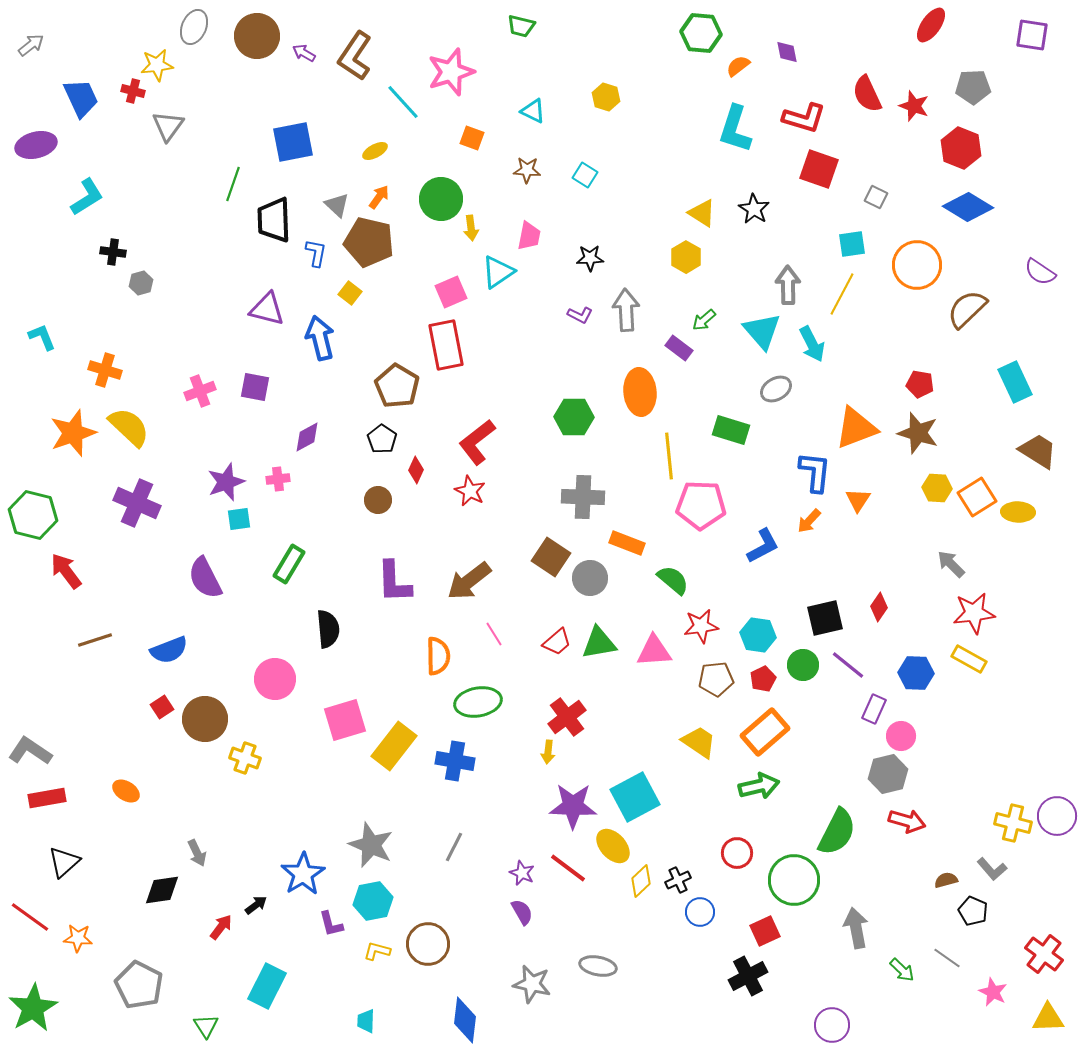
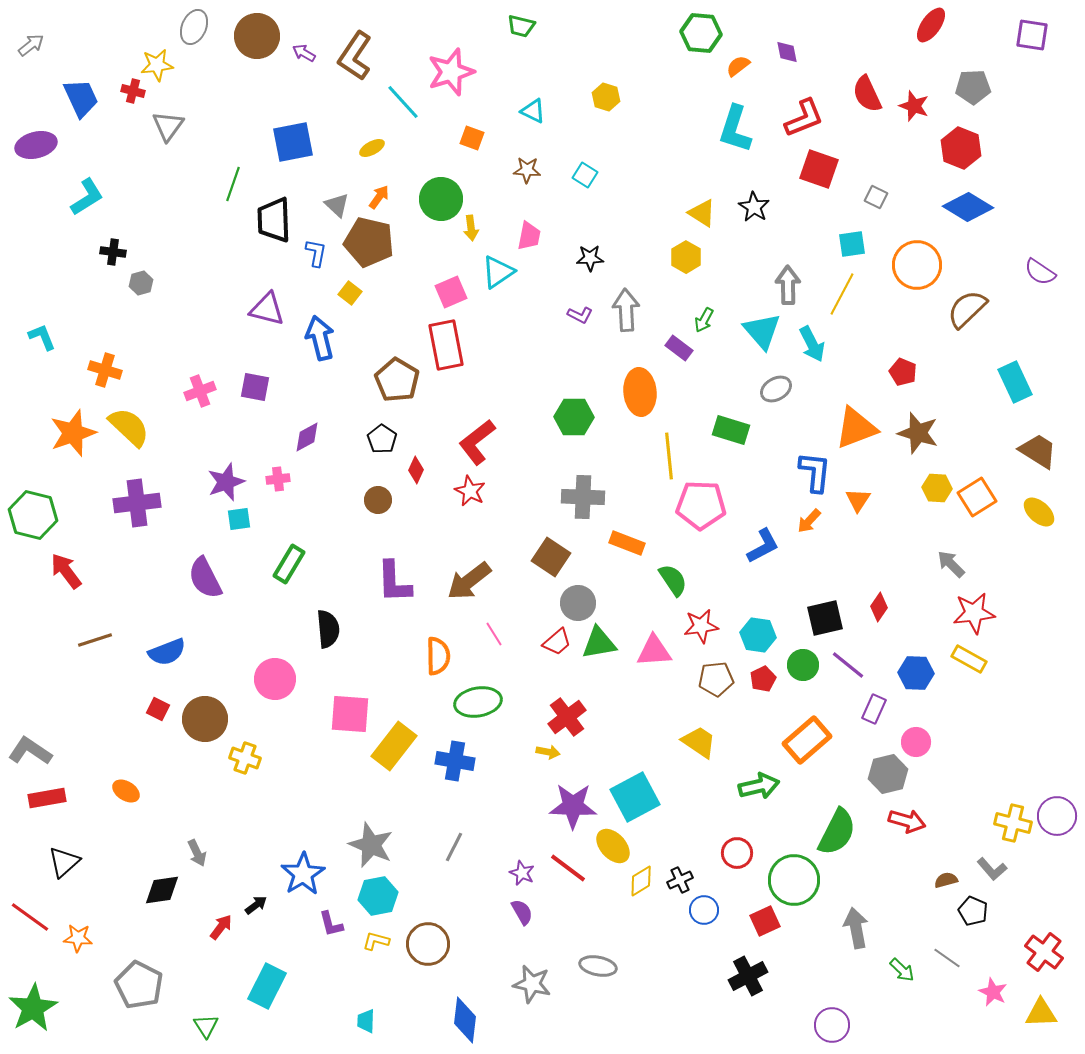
red L-shape at (804, 118): rotated 39 degrees counterclockwise
yellow ellipse at (375, 151): moved 3 px left, 3 px up
black star at (754, 209): moved 2 px up
green arrow at (704, 320): rotated 20 degrees counterclockwise
red pentagon at (920, 384): moved 17 px left, 12 px up; rotated 12 degrees clockwise
brown pentagon at (397, 386): moved 6 px up
purple cross at (137, 503): rotated 30 degrees counterclockwise
yellow ellipse at (1018, 512): moved 21 px right; rotated 40 degrees clockwise
gray circle at (590, 578): moved 12 px left, 25 px down
green semicircle at (673, 580): rotated 16 degrees clockwise
blue semicircle at (169, 650): moved 2 px left, 2 px down
red square at (162, 707): moved 4 px left, 2 px down; rotated 30 degrees counterclockwise
pink square at (345, 720): moved 5 px right, 6 px up; rotated 21 degrees clockwise
orange rectangle at (765, 732): moved 42 px right, 8 px down
pink circle at (901, 736): moved 15 px right, 6 px down
yellow arrow at (548, 752): rotated 85 degrees counterclockwise
black cross at (678, 880): moved 2 px right
yellow diamond at (641, 881): rotated 12 degrees clockwise
cyan hexagon at (373, 901): moved 5 px right, 5 px up
blue circle at (700, 912): moved 4 px right, 2 px up
red square at (765, 931): moved 10 px up
yellow L-shape at (377, 951): moved 1 px left, 10 px up
red cross at (1044, 954): moved 2 px up
yellow triangle at (1048, 1018): moved 7 px left, 5 px up
